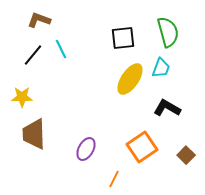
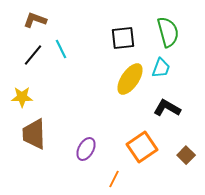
brown L-shape: moved 4 px left
